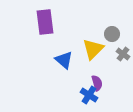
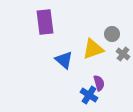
yellow triangle: rotated 25 degrees clockwise
purple semicircle: moved 2 px right
